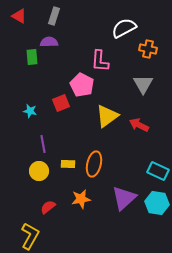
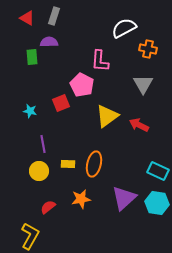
red triangle: moved 8 px right, 2 px down
